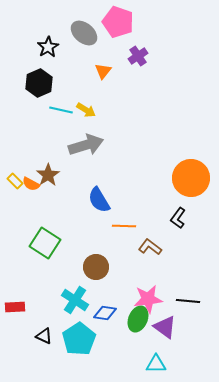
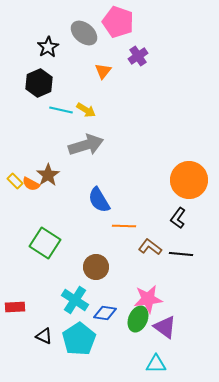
orange circle: moved 2 px left, 2 px down
black line: moved 7 px left, 47 px up
